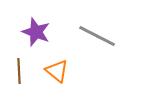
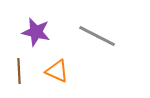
purple star: rotated 8 degrees counterclockwise
orange triangle: rotated 15 degrees counterclockwise
